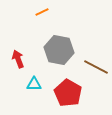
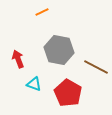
cyan triangle: rotated 21 degrees clockwise
